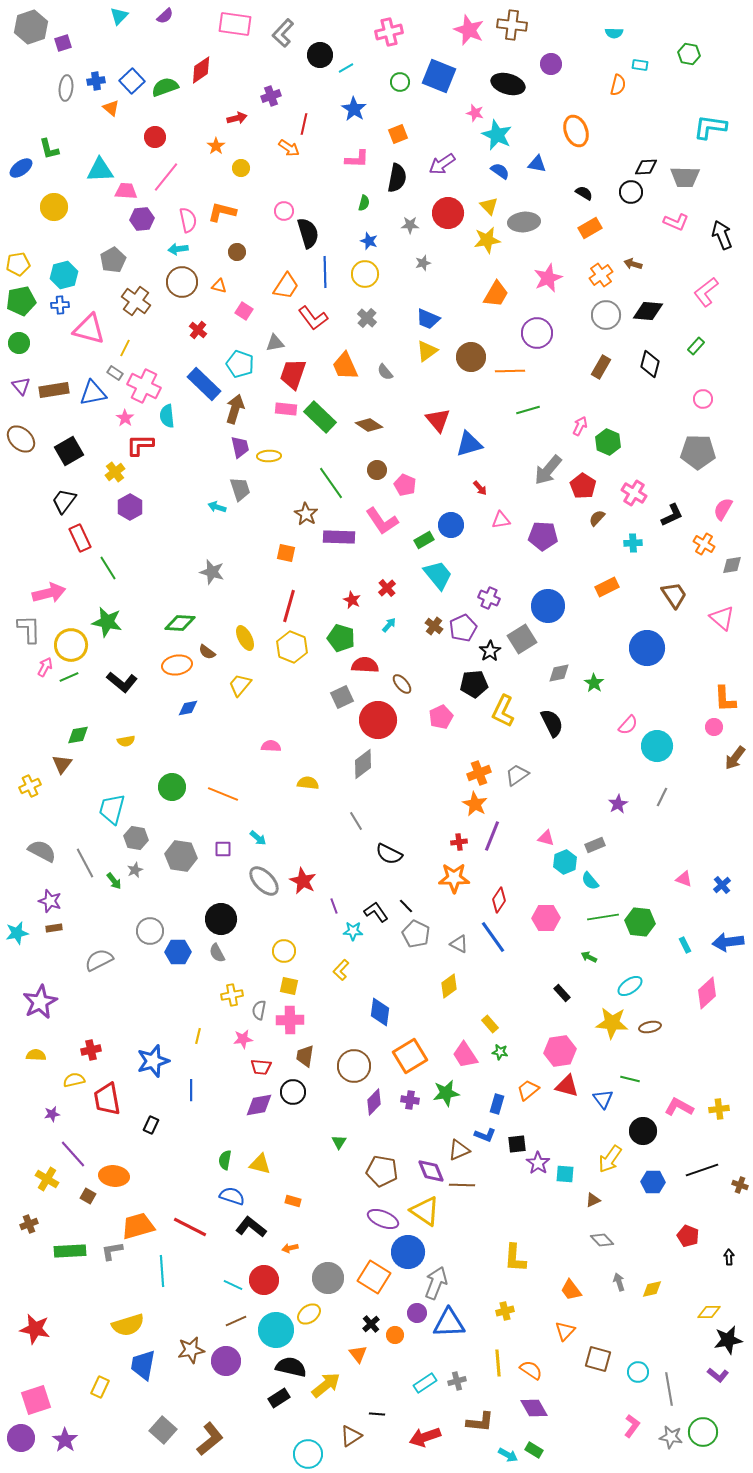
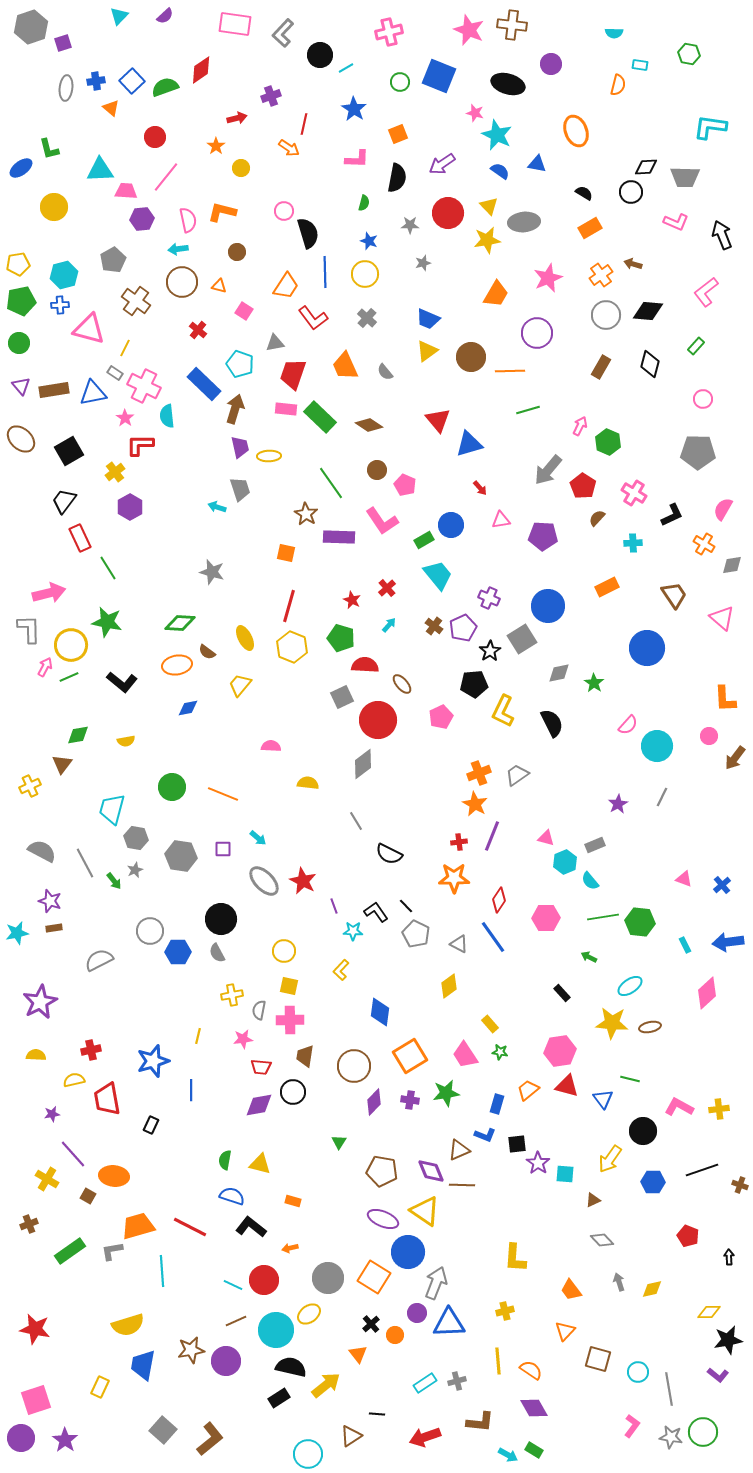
pink circle at (714, 727): moved 5 px left, 9 px down
green rectangle at (70, 1251): rotated 32 degrees counterclockwise
yellow line at (498, 1363): moved 2 px up
